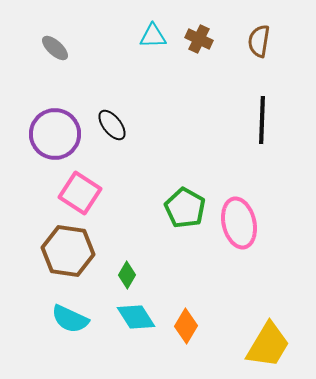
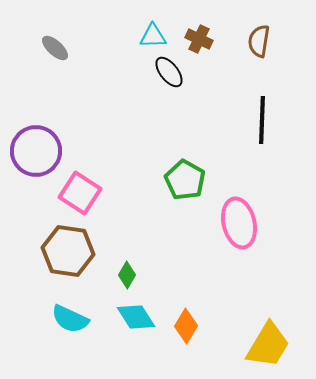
black ellipse: moved 57 px right, 53 px up
purple circle: moved 19 px left, 17 px down
green pentagon: moved 28 px up
